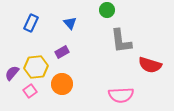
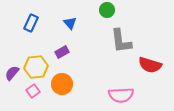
pink square: moved 3 px right
